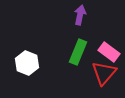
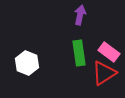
green rectangle: moved 1 px right, 1 px down; rotated 30 degrees counterclockwise
red triangle: rotated 16 degrees clockwise
